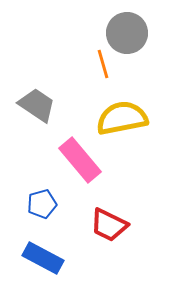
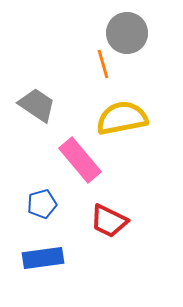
red trapezoid: moved 4 px up
blue rectangle: rotated 36 degrees counterclockwise
